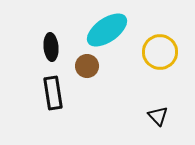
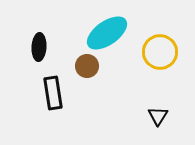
cyan ellipse: moved 3 px down
black ellipse: moved 12 px left; rotated 8 degrees clockwise
black triangle: rotated 15 degrees clockwise
